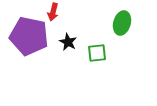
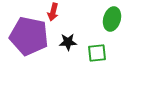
green ellipse: moved 10 px left, 4 px up
black star: rotated 30 degrees counterclockwise
